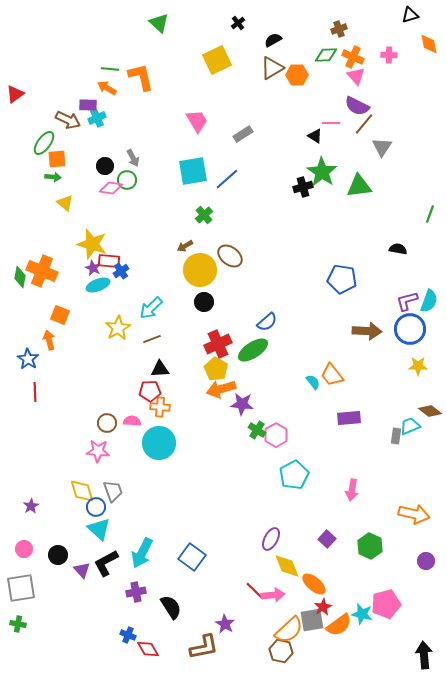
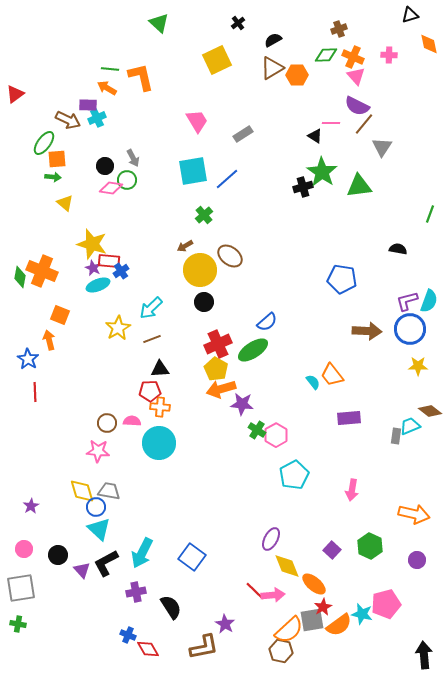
gray trapezoid at (113, 491): moved 4 px left; rotated 60 degrees counterclockwise
purple square at (327, 539): moved 5 px right, 11 px down
purple circle at (426, 561): moved 9 px left, 1 px up
